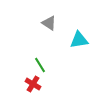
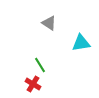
cyan triangle: moved 2 px right, 3 px down
